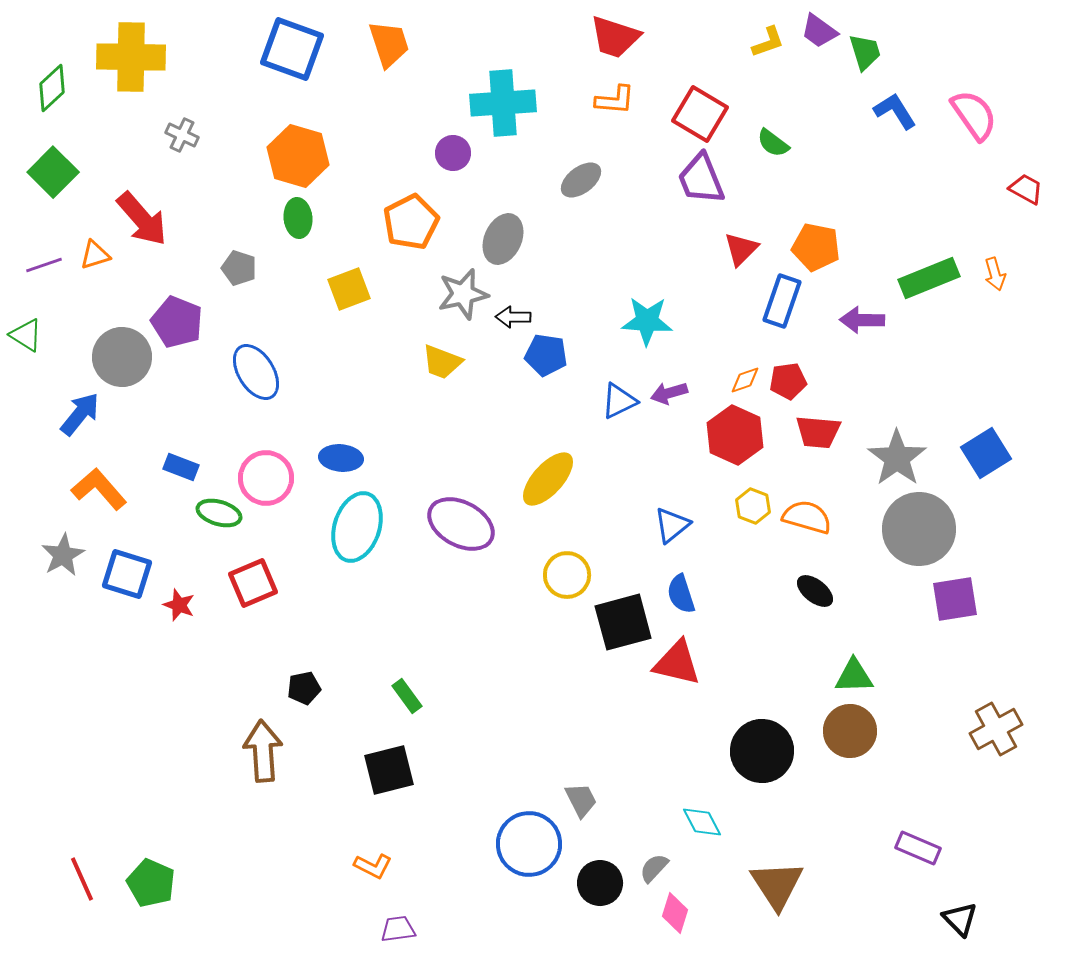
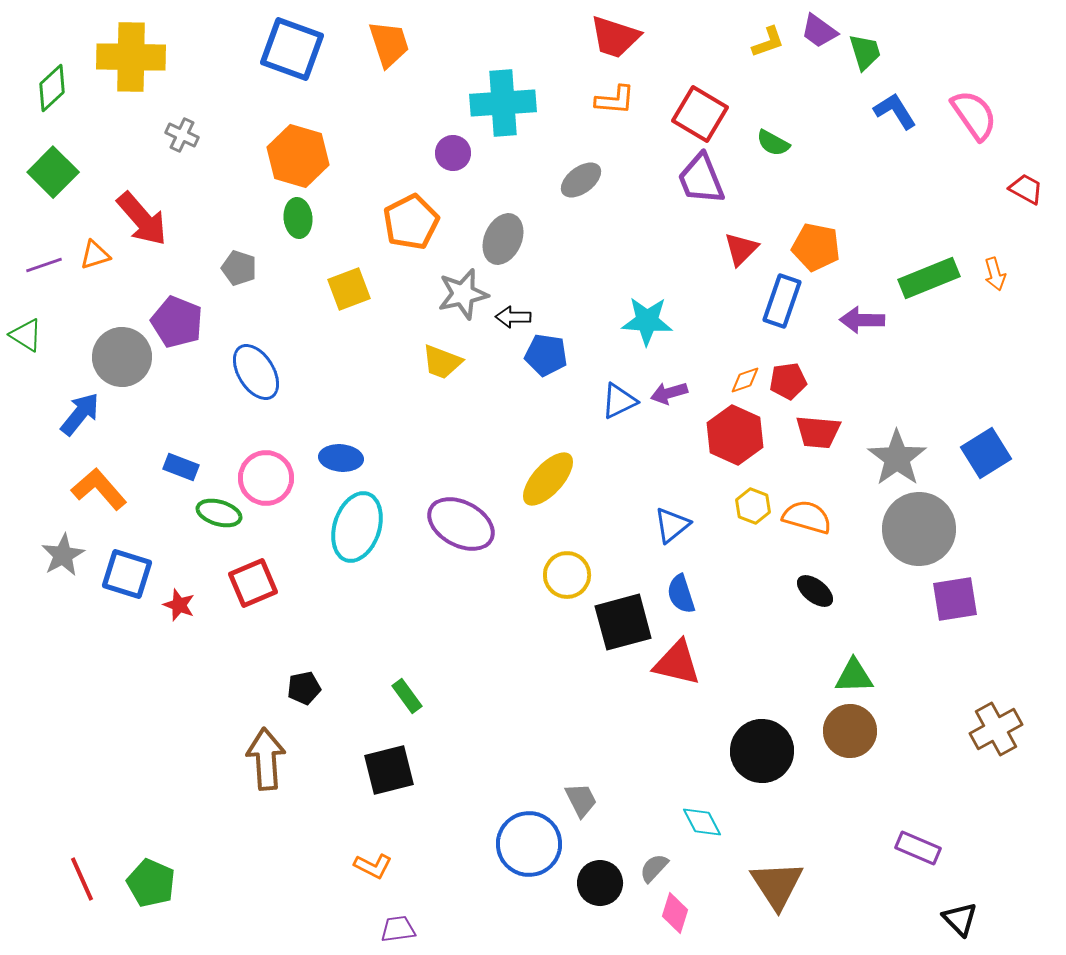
green semicircle at (773, 143): rotated 8 degrees counterclockwise
brown arrow at (263, 751): moved 3 px right, 8 px down
